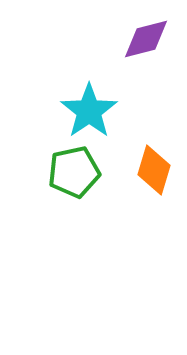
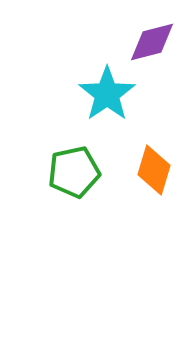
purple diamond: moved 6 px right, 3 px down
cyan star: moved 18 px right, 17 px up
